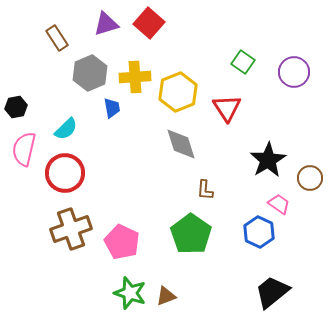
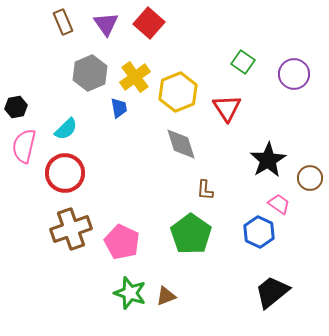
purple triangle: rotated 48 degrees counterclockwise
brown rectangle: moved 6 px right, 16 px up; rotated 10 degrees clockwise
purple circle: moved 2 px down
yellow cross: rotated 32 degrees counterclockwise
blue trapezoid: moved 7 px right
pink semicircle: moved 3 px up
